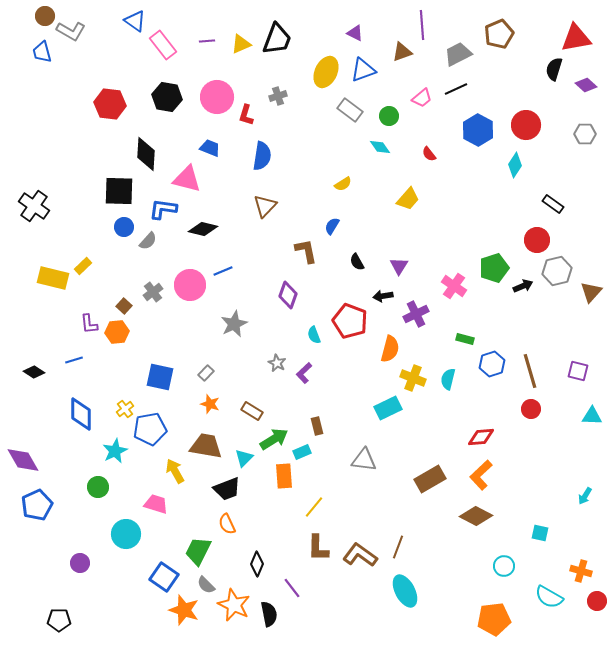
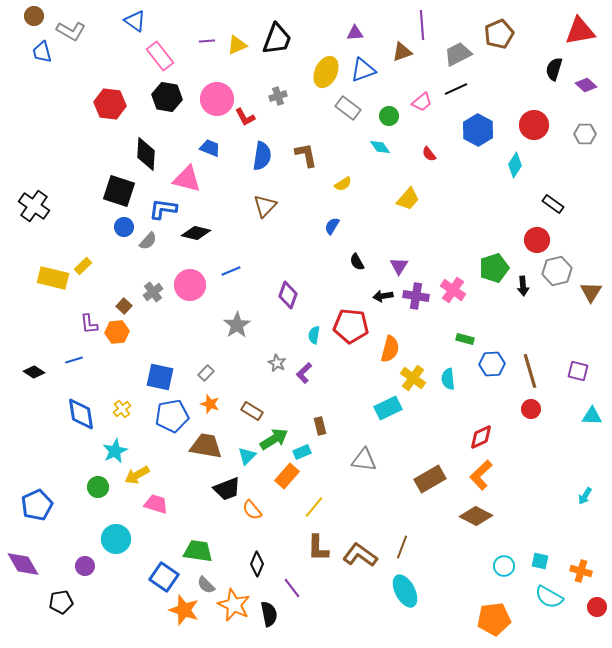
brown circle at (45, 16): moved 11 px left
purple triangle at (355, 33): rotated 30 degrees counterclockwise
red triangle at (576, 38): moved 4 px right, 7 px up
yellow triangle at (241, 44): moved 4 px left, 1 px down
pink rectangle at (163, 45): moved 3 px left, 11 px down
pink circle at (217, 97): moved 2 px down
pink trapezoid at (422, 98): moved 4 px down
gray rectangle at (350, 110): moved 2 px left, 2 px up
red L-shape at (246, 115): moved 1 px left, 2 px down; rotated 45 degrees counterclockwise
red circle at (526, 125): moved 8 px right
black square at (119, 191): rotated 16 degrees clockwise
black diamond at (203, 229): moved 7 px left, 4 px down
brown L-shape at (306, 251): moved 96 px up
blue line at (223, 271): moved 8 px right
pink cross at (454, 286): moved 1 px left, 4 px down
black arrow at (523, 286): rotated 108 degrees clockwise
brown triangle at (591, 292): rotated 10 degrees counterclockwise
purple cross at (416, 314): moved 18 px up; rotated 35 degrees clockwise
red pentagon at (350, 321): moved 1 px right, 5 px down; rotated 16 degrees counterclockwise
gray star at (234, 324): moved 3 px right, 1 px down; rotated 8 degrees counterclockwise
cyan semicircle at (314, 335): rotated 30 degrees clockwise
blue hexagon at (492, 364): rotated 15 degrees clockwise
yellow cross at (413, 378): rotated 15 degrees clockwise
cyan semicircle at (448, 379): rotated 20 degrees counterclockwise
yellow cross at (125, 409): moved 3 px left
blue diamond at (81, 414): rotated 8 degrees counterclockwise
brown rectangle at (317, 426): moved 3 px right
blue pentagon at (150, 429): moved 22 px right, 13 px up
red diamond at (481, 437): rotated 20 degrees counterclockwise
cyan triangle at (244, 458): moved 3 px right, 2 px up
purple diamond at (23, 460): moved 104 px down
yellow arrow at (175, 471): moved 38 px left, 4 px down; rotated 90 degrees counterclockwise
orange rectangle at (284, 476): moved 3 px right; rotated 45 degrees clockwise
orange semicircle at (227, 524): moved 25 px right, 14 px up; rotated 15 degrees counterclockwise
cyan square at (540, 533): moved 28 px down
cyan circle at (126, 534): moved 10 px left, 5 px down
brown line at (398, 547): moved 4 px right
green trapezoid at (198, 551): rotated 72 degrees clockwise
purple circle at (80, 563): moved 5 px right, 3 px down
red circle at (597, 601): moved 6 px down
black pentagon at (59, 620): moved 2 px right, 18 px up; rotated 10 degrees counterclockwise
